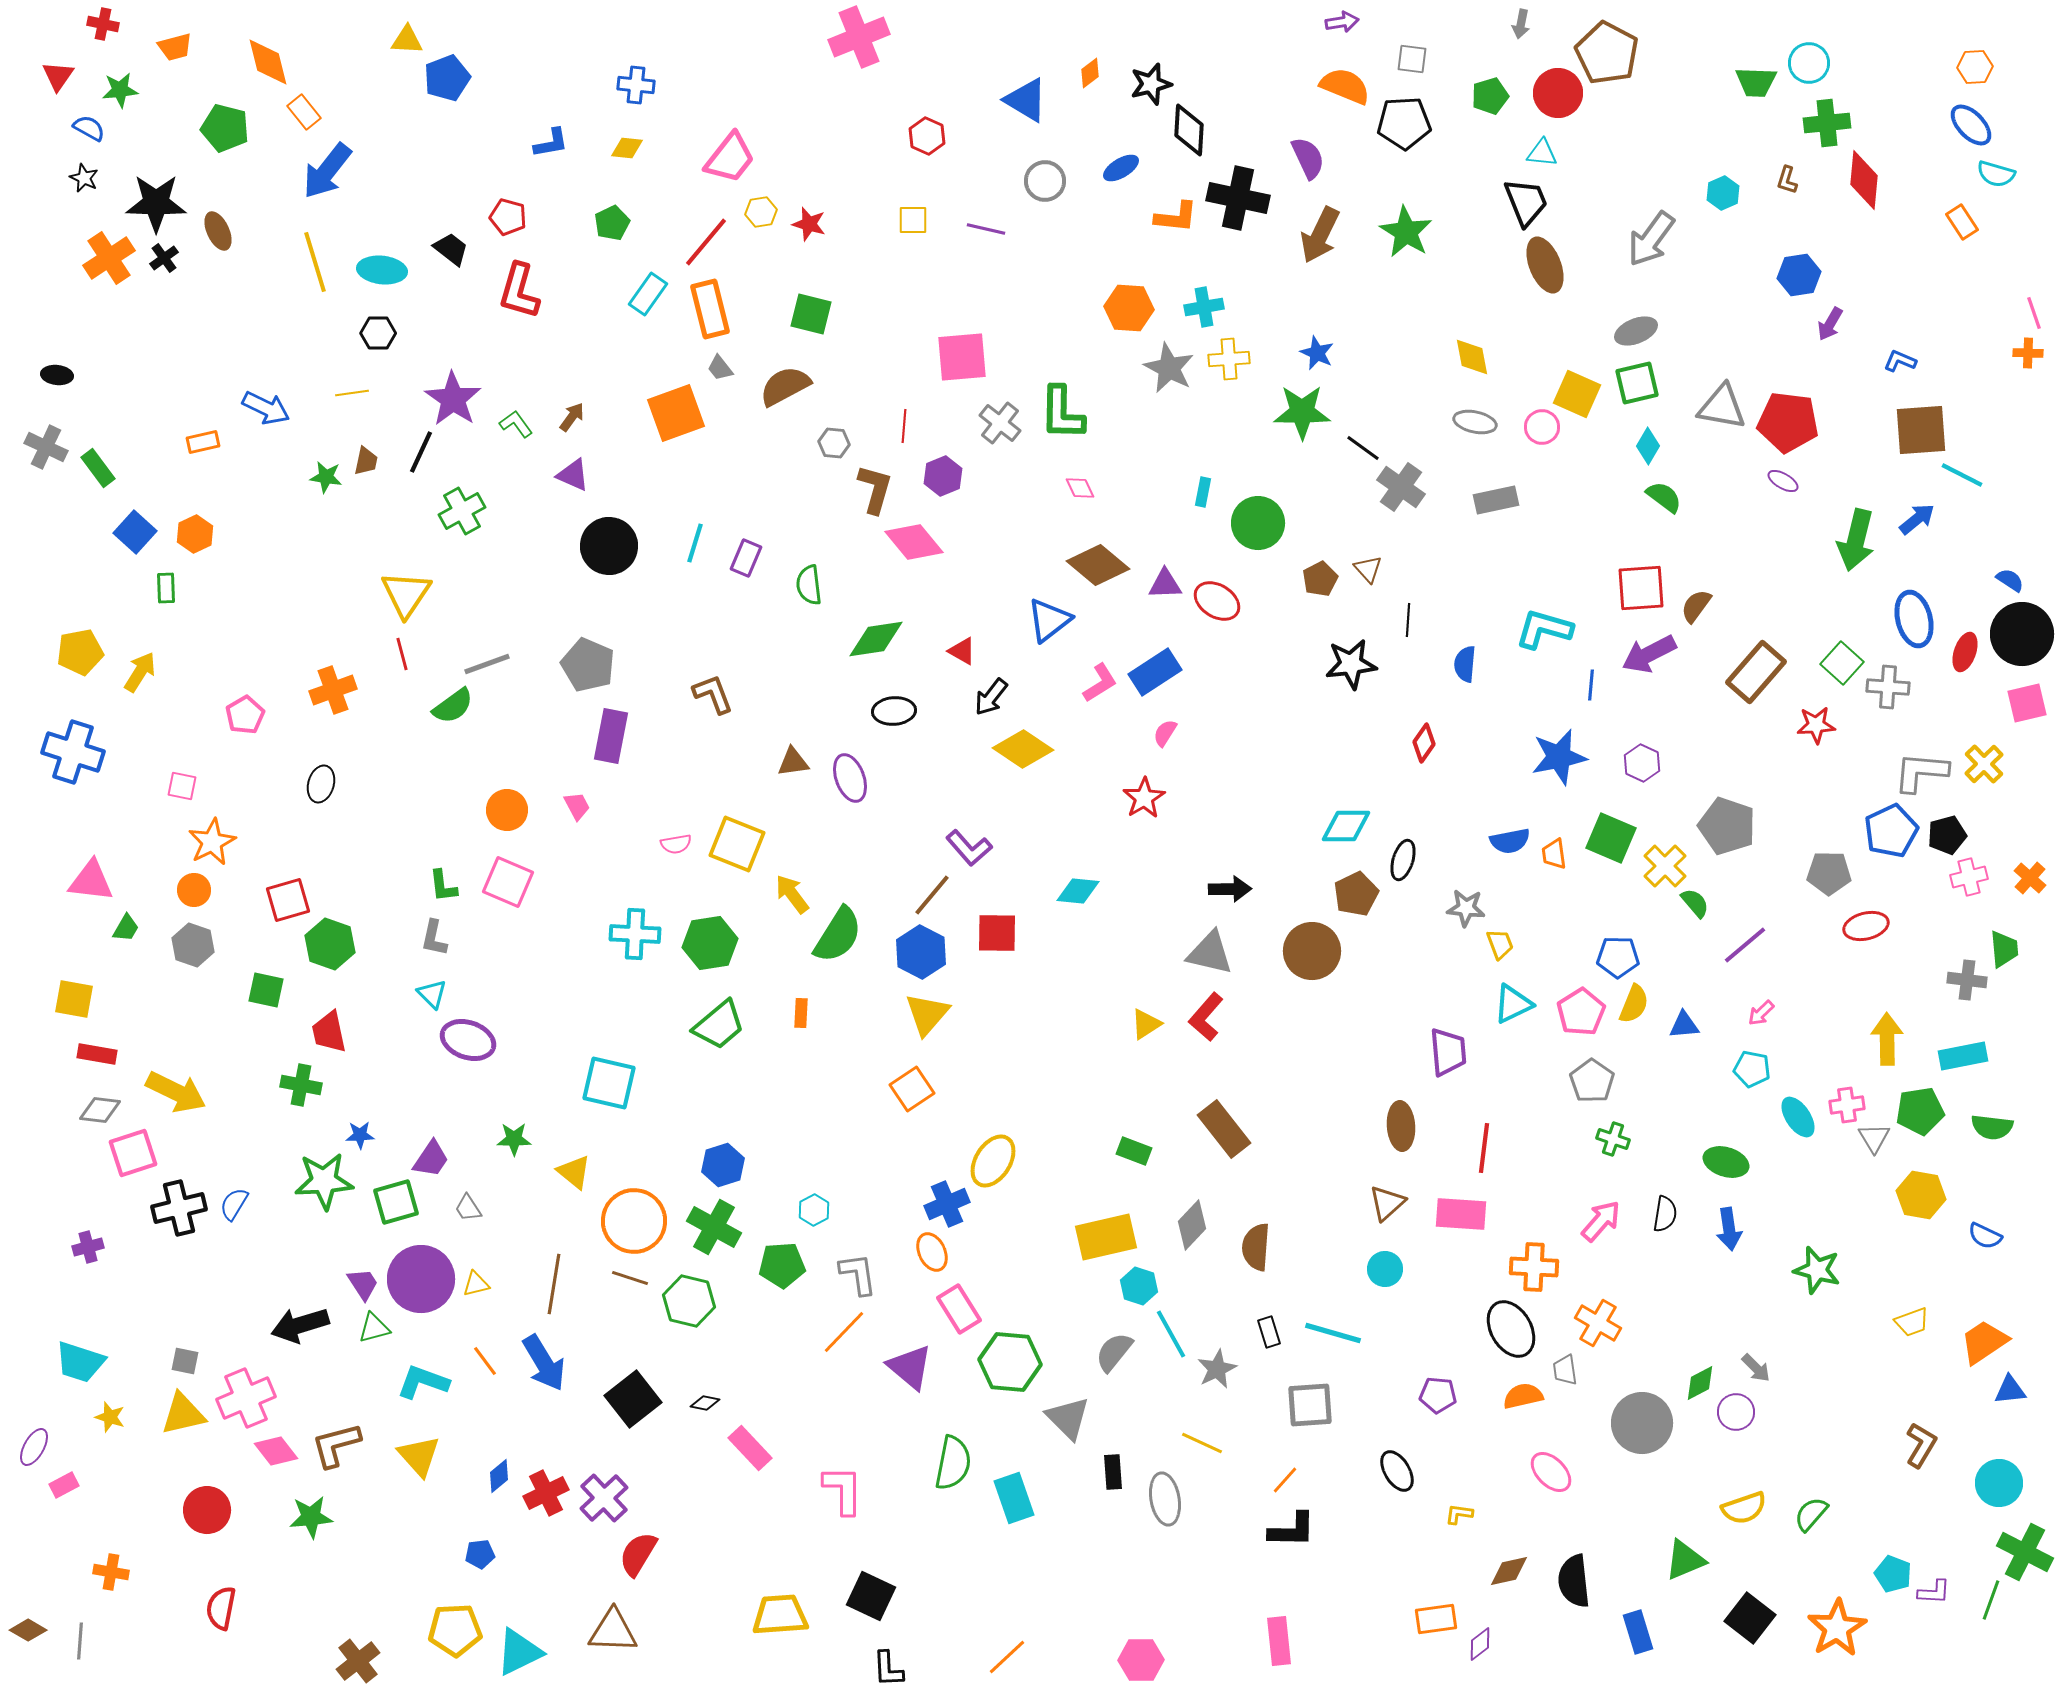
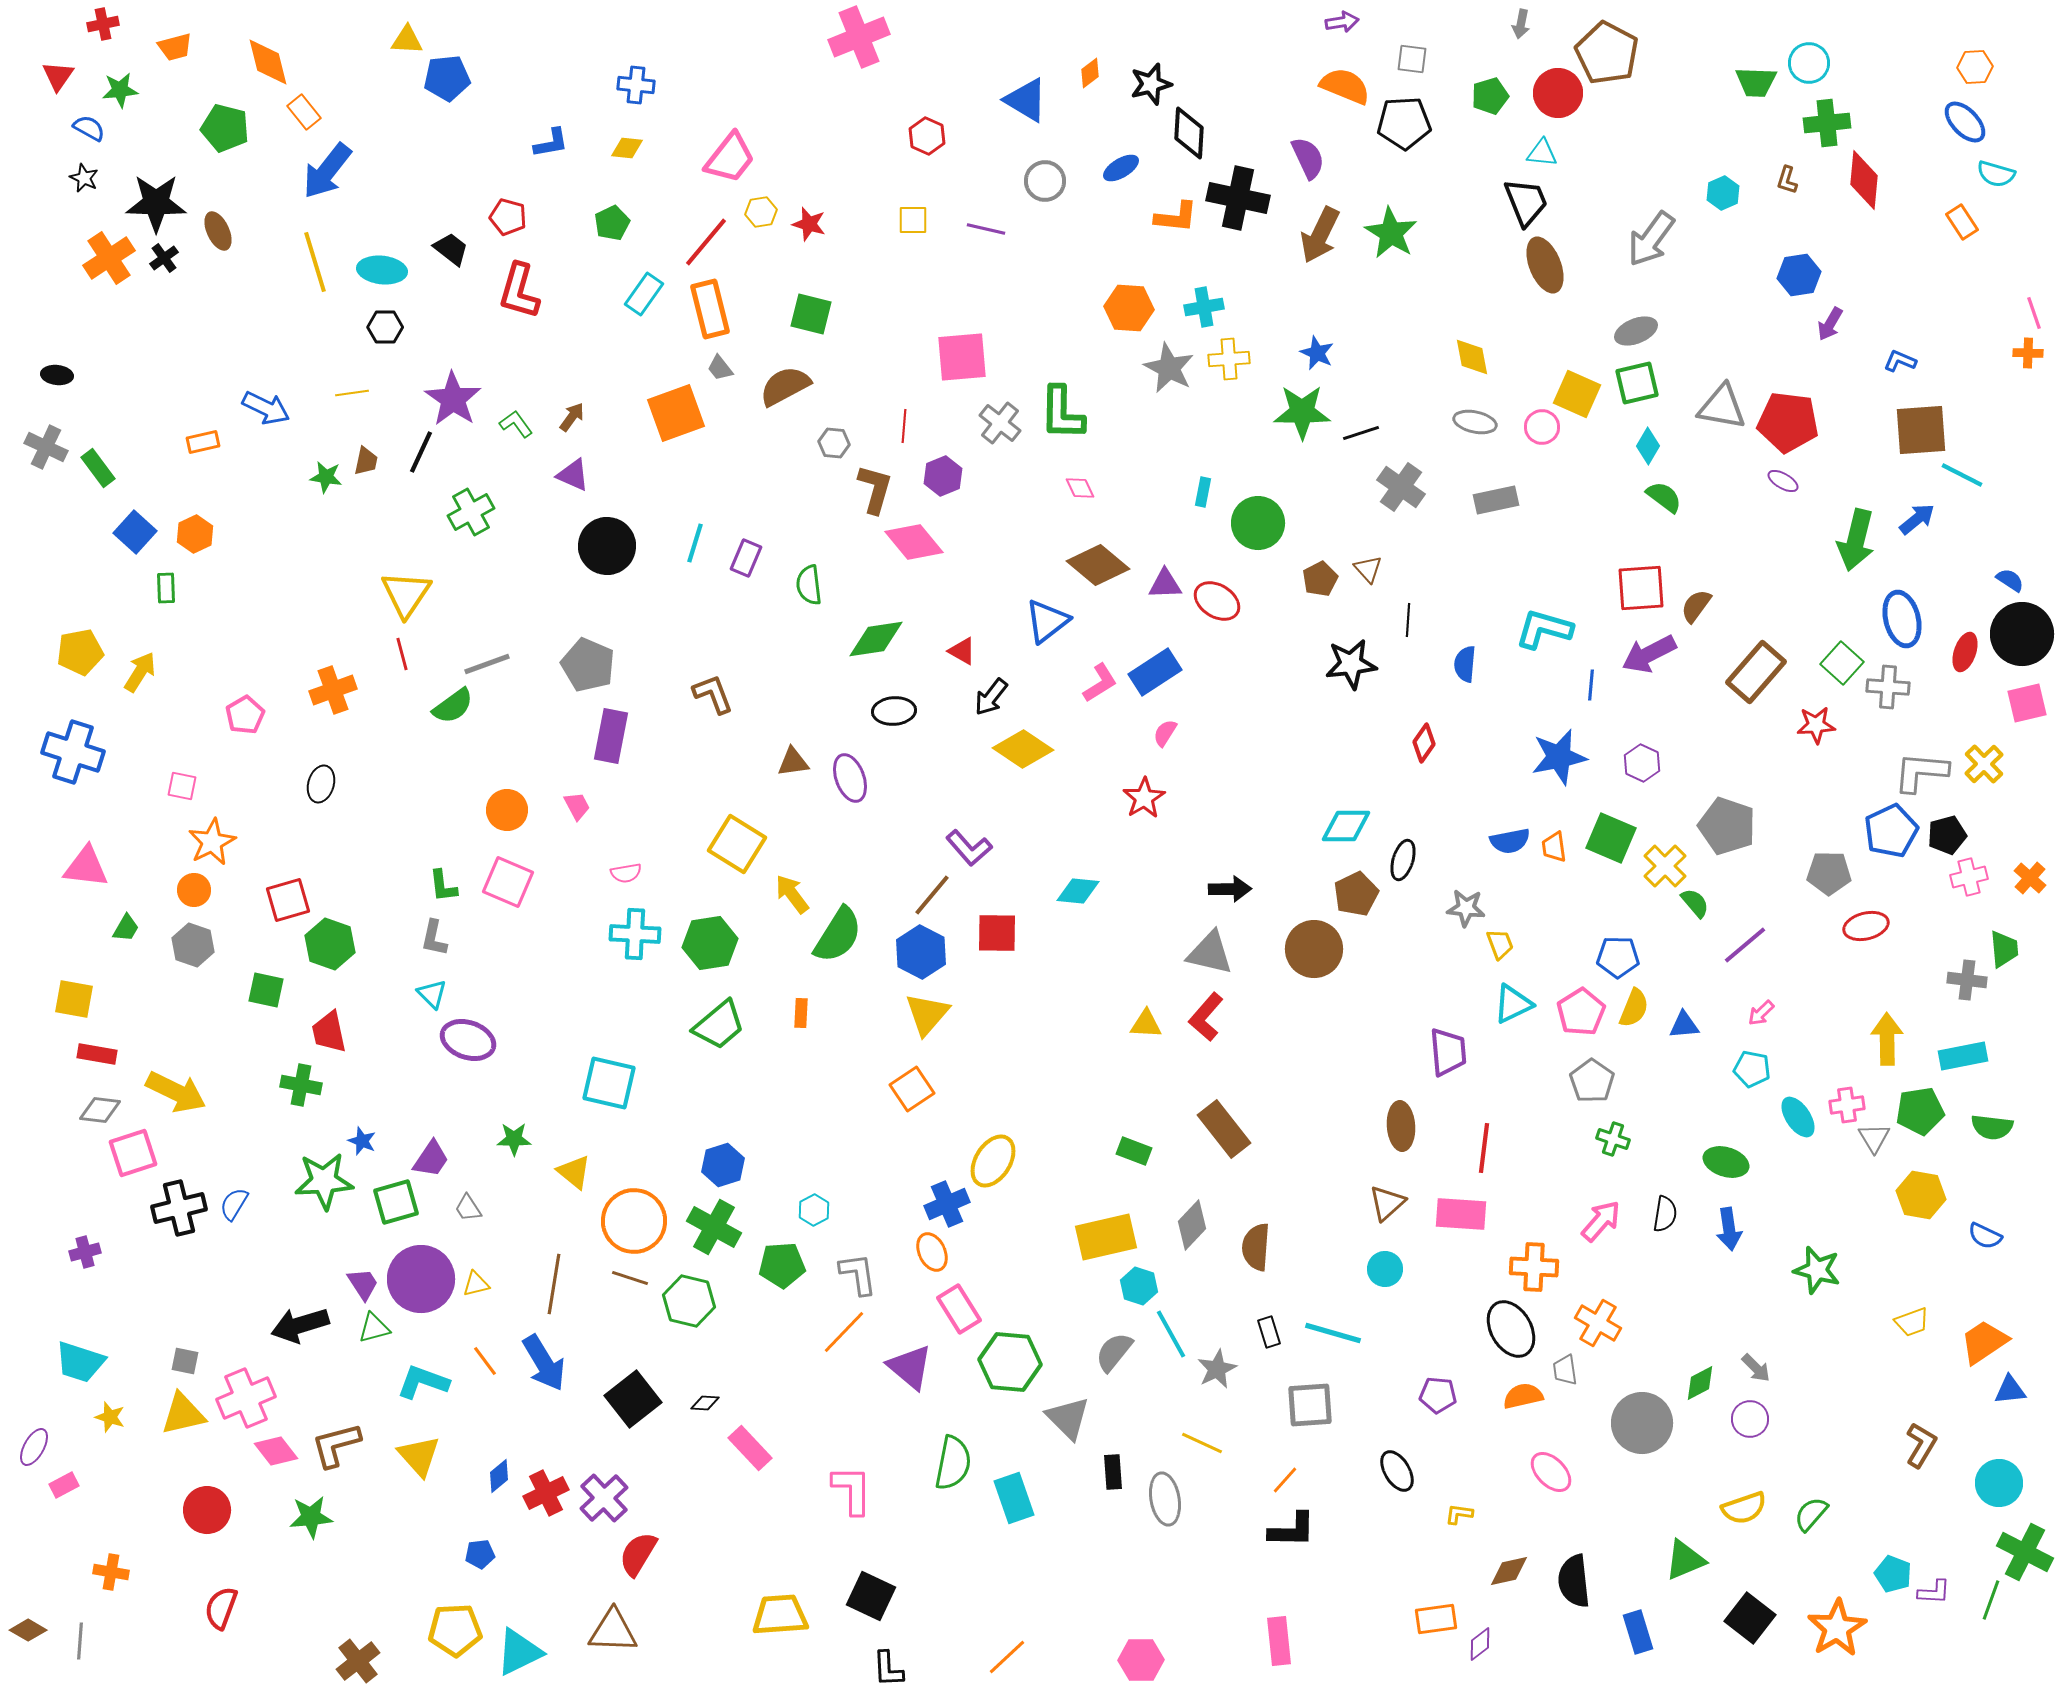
red cross at (103, 24): rotated 24 degrees counterclockwise
blue pentagon at (447, 78): rotated 15 degrees clockwise
blue ellipse at (1971, 125): moved 6 px left, 3 px up
black diamond at (1189, 130): moved 3 px down
green star at (1406, 232): moved 15 px left, 1 px down
cyan rectangle at (648, 294): moved 4 px left
black hexagon at (378, 333): moved 7 px right, 6 px up
black line at (1363, 448): moved 2 px left, 15 px up; rotated 54 degrees counterclockwise
green cross at (462, 511): moved 9 px right, 1 px down
black circle at (609, 546): moved 2 px left
blue ellipse at (1914, 619): moved 12 px left
blue triangle at (1049, 620): moved 2 px left, 1 px down
pink semicircle at (676, 844): moved 50 px left, 29 px down
yellow square at (737, 844): rotated 10 degrees clockwise
orange trapezoid at (1554, 854): moved 7 px up
pink triangle at (91, 881): moved 5 px left, 14 px up
brown circle at (1312, 951): moved 2 px right, 2 px up
yellow semicircle at (1634, 1004): moved 4 px down
yellow triangle at (1146, 1024): rotated 36 degrees clockwise
blue star at (360, 1135): moved 2 px right, 6 px down; rotated 24 degrees clockwise
purple cross at (88, 1247): moved 3 px left, 5 px down
black diamond at (705, 1403): rotated 8 degrees counterclockwise
purple circle at (1736, 1412): moved 14 px right, 7 px down
pink L-shape at (843, 1490): moved 9 px right
red semicircle at (221, 1608): rotated 9 degrees clockwise
